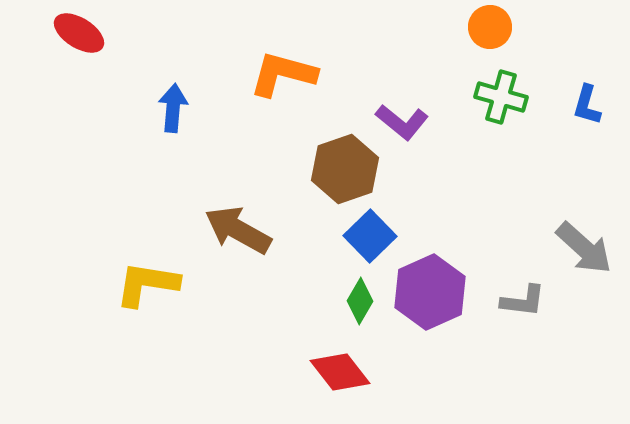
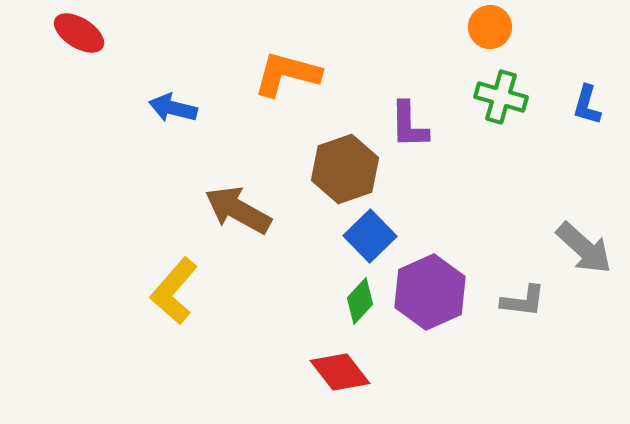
orange L-shape: moved 4 px right
blue arrow: rotated 81 degrees counterclockwise
purple L-shape: moved 7 px right, 3 px down; rotated 50 degrees clockwise
brown arrow: moved 20 px up
yellow L-shape: moved 27 px right, 7 px down; rotated 58 degrees counterclockwise
green diamond: rotated 12 degrees clockwise
